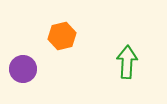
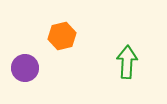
purple circle: moved 2 px right, 1 px up
